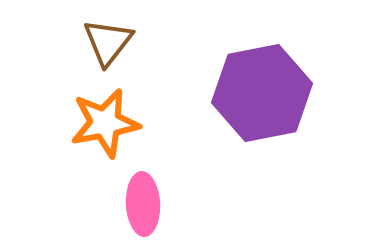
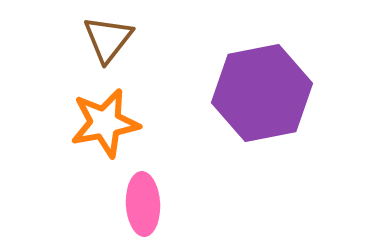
brown triangle: moved 3 px up
